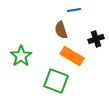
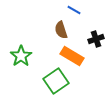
blue line: rotated 40 degrees clockwise
green square: rotated 35 degrees clockwise
